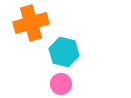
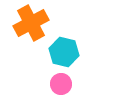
orange cross: rotated 12 degrees counterclockwise
